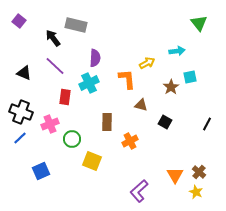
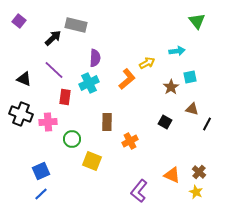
green triangle: moved 2 px left, 2 px up
black arrow: rotated 84 degrees clockwise
purple line: moved 1 px left, 4 px down
black triangle: moved 6 px down
orange L-shape: rotated 55 degrees clockwise
brown triangle: moved 51 px right, 4 px down
black cross: moved 2 px down
pink cross: moved 2 px left, 2 px up; rotated 18 degrees clockwise
blue line: moved 21 px right, 56 px down
orange triangle: moved 3 px left; rotated 36 degrees counterclockwise
purple L-shape: rotated 10 degrees counterclockwise
